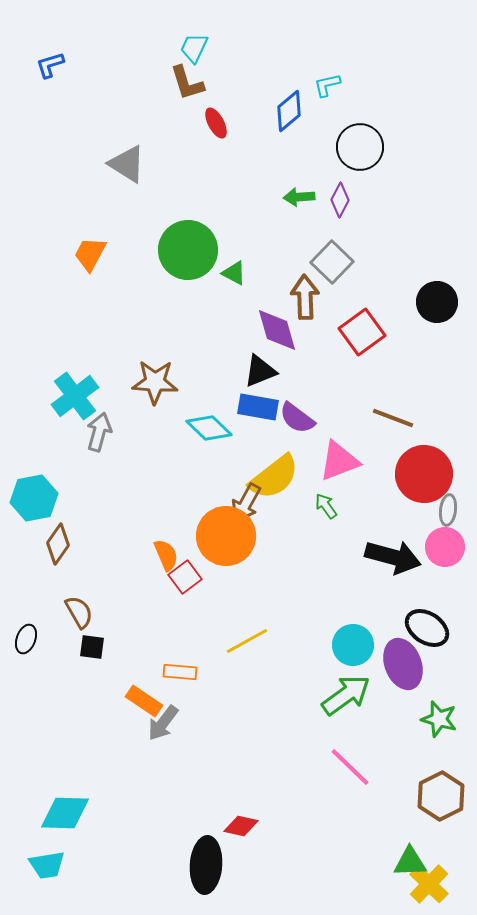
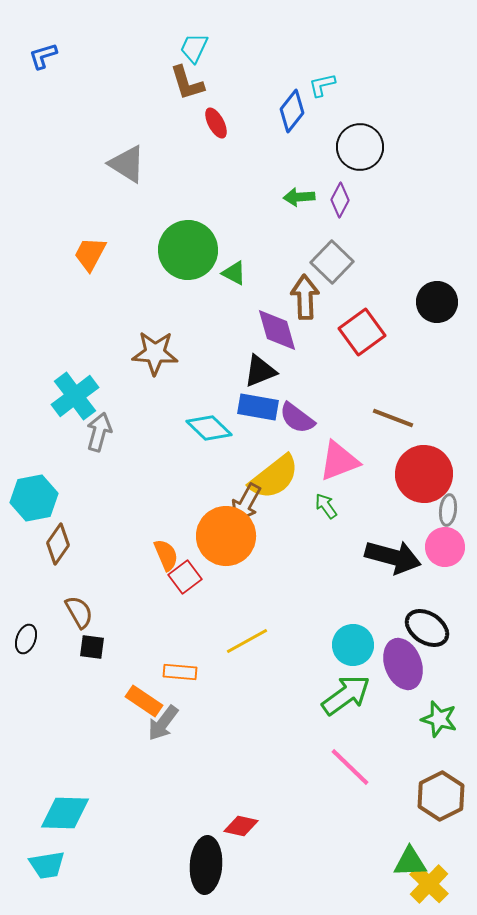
blue L-shape at (50, 65): moved 7 px left, 9 px up
cyan L-shape at (327, 85): moved 5 px left
blue diamond at (289, 111): moved 3 px right; rotated 12 degrees counterclockwise
brown star at (155, 382): moved 29 px up
